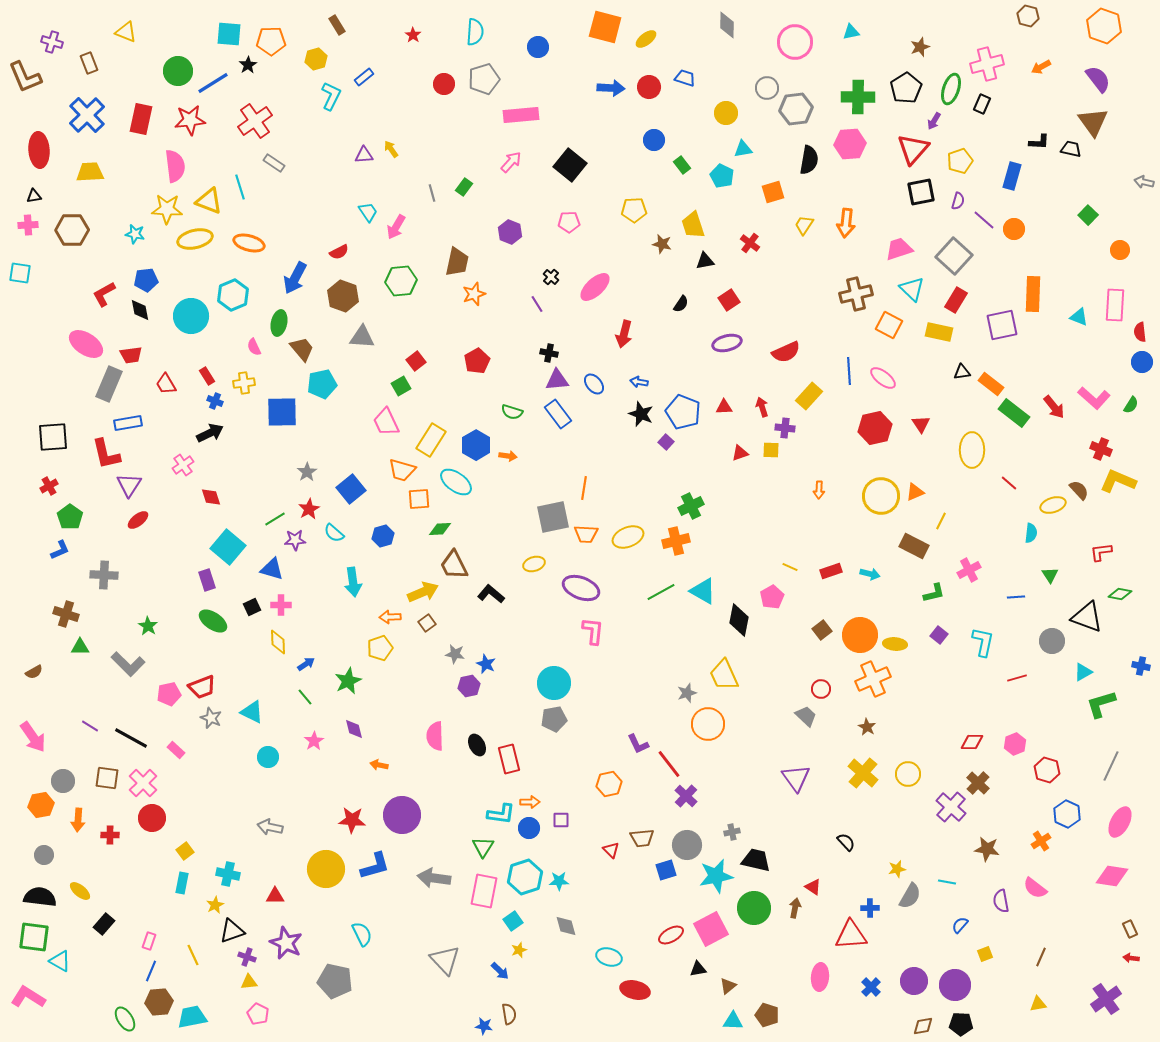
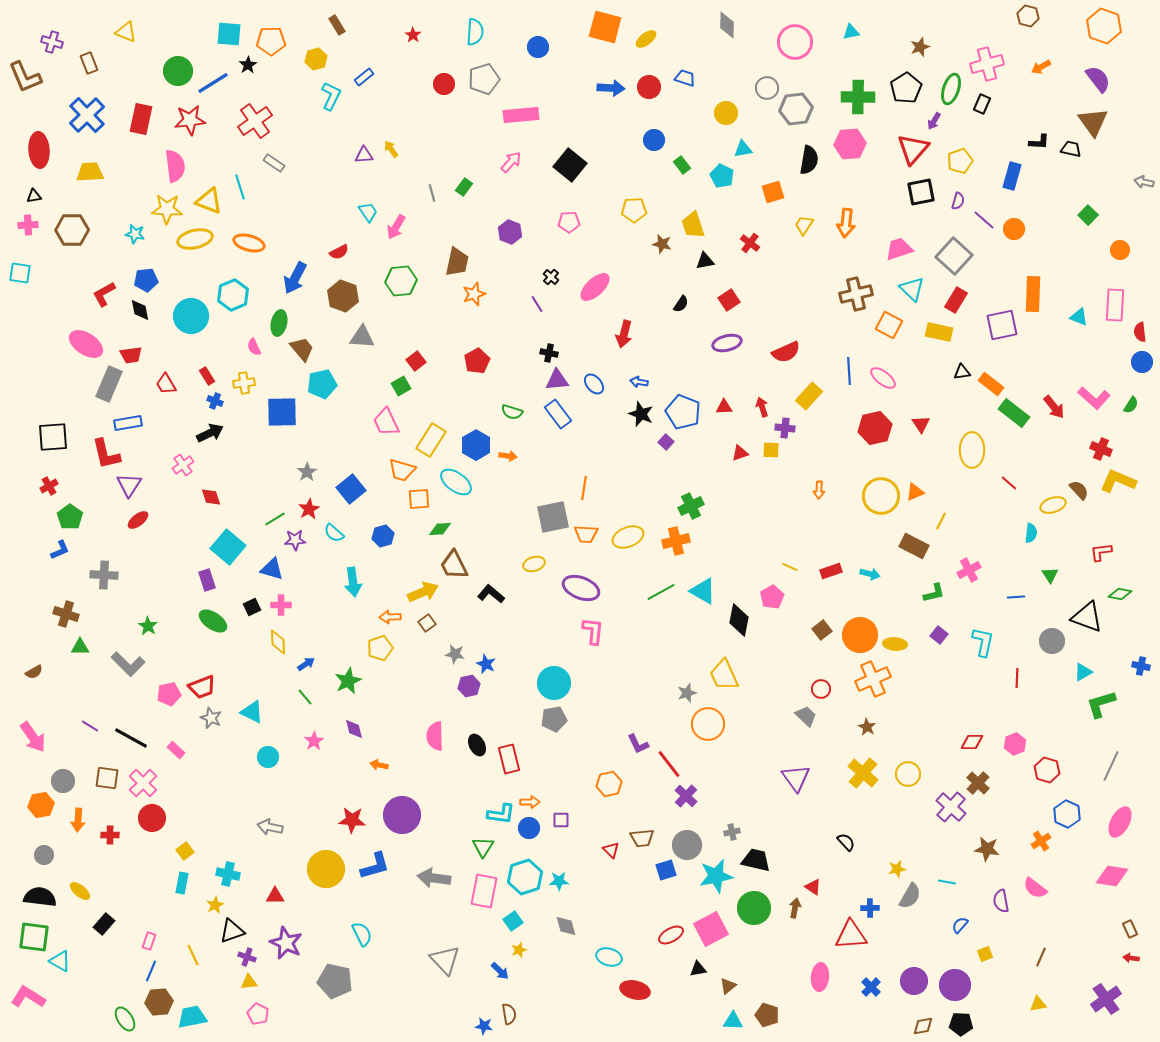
red line at (1017, 678): rotated 72 degrees counterclockwise
